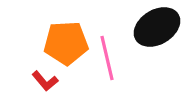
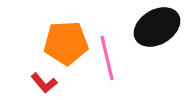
red L-shape: moved 1 px left, 2 px down
